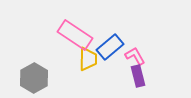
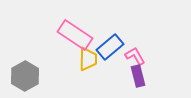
gray hexagon: moved 9 px left, 2 px up
